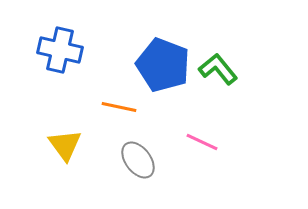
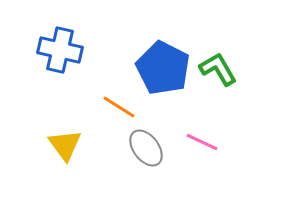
blue pentagon: moved 3 px down; rotated 6 degrees clockwise
green L-shape: rotated 9 degrees clockwise
orange line: rotated 20 degrees clockwise
gray ellipse: moved 8 px right, 12 px up
